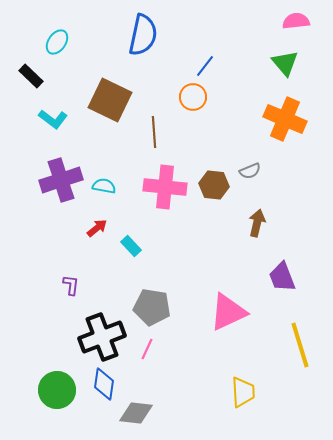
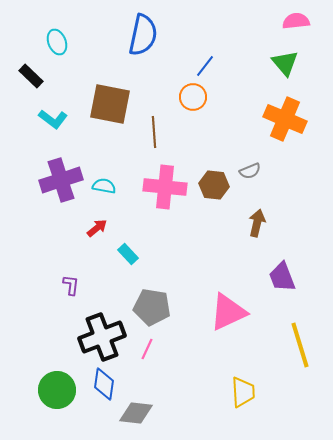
cyan ellipse: rotated 55 degrees counterclockwise
brown square: moved 4 px down; rotated 15 degrees counterclockwise
cyan rectangle: moved 3 px left, 8 px down
